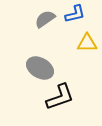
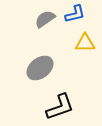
yellow triangle: moved 2 px left
gray ellipse: rotated 68 degrees counterclockwise
black L-shape: moved 10 px down
